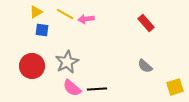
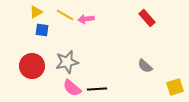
yellow line: moved 1 px down
red rectangle: moved 1 px right, 5 px up
gray star: rotated 15 degrees clockwise
